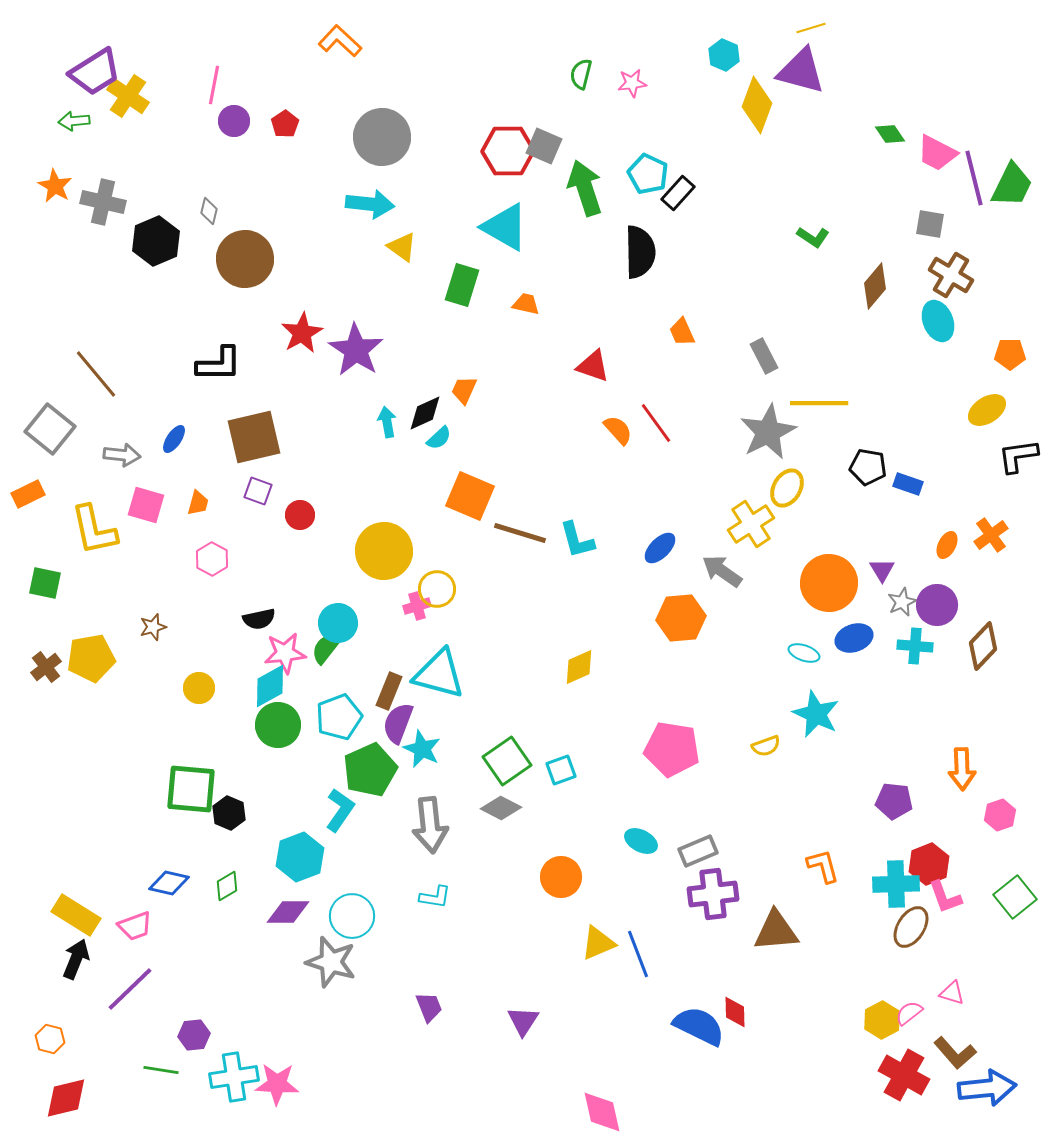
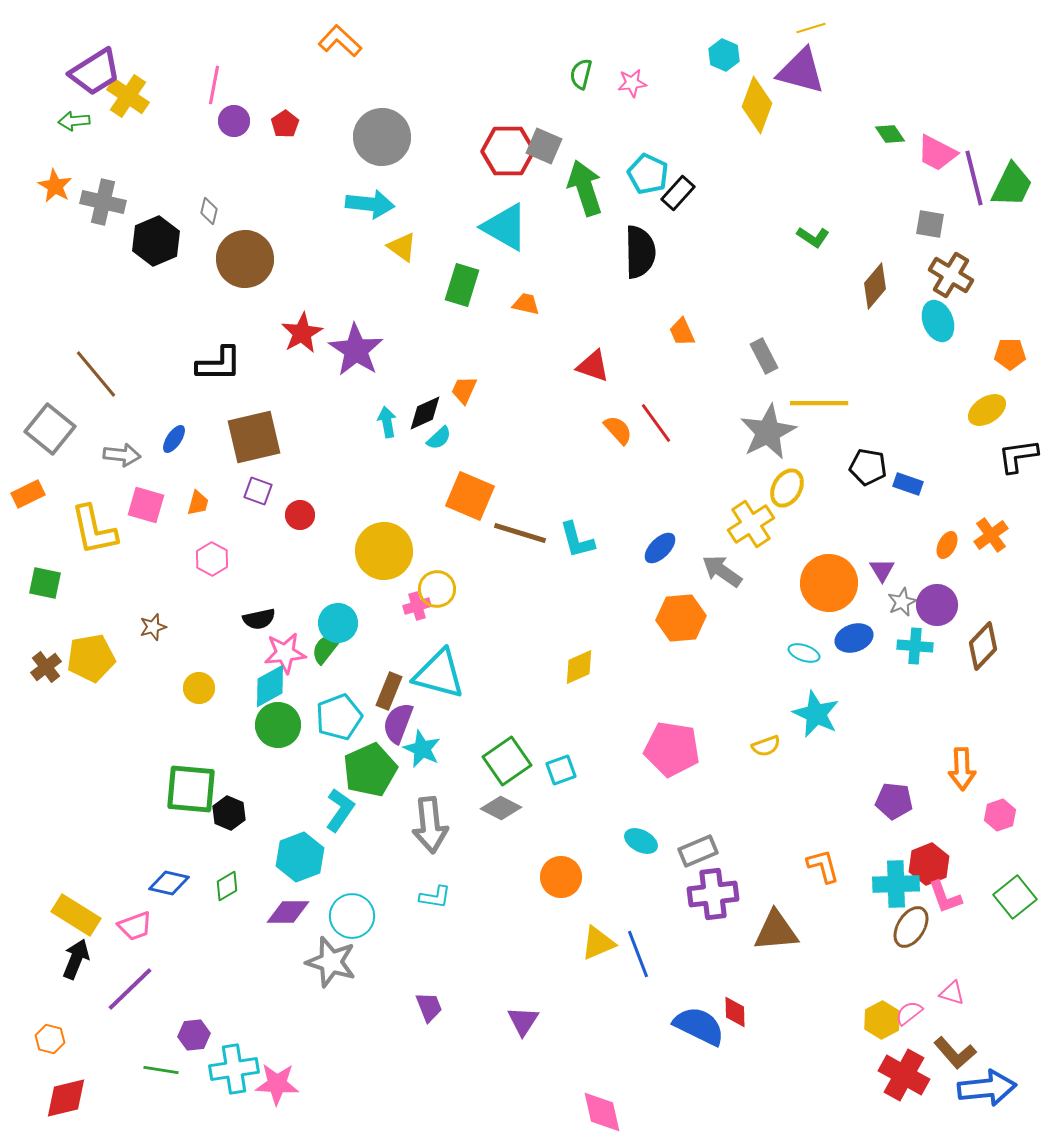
cyan cross at (234, 1077): moved 8 px up
